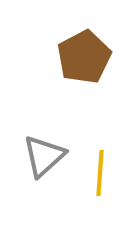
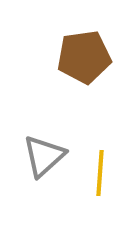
brown pentagon: rotated 20 degrees clockwise
